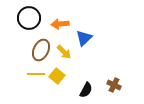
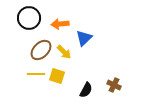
brown ellipse: rotated 20 degrees clockwise
yellow square: rotated 21 degrees counterclockwise
